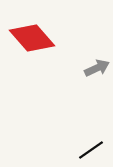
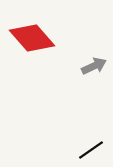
gray arrow: moved 3 px left, 2 px up
